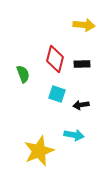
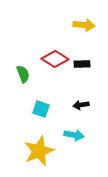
red diamond: rotated 72 degrees counterclockwise
cyan square: moved 16 px left, 15 px down
